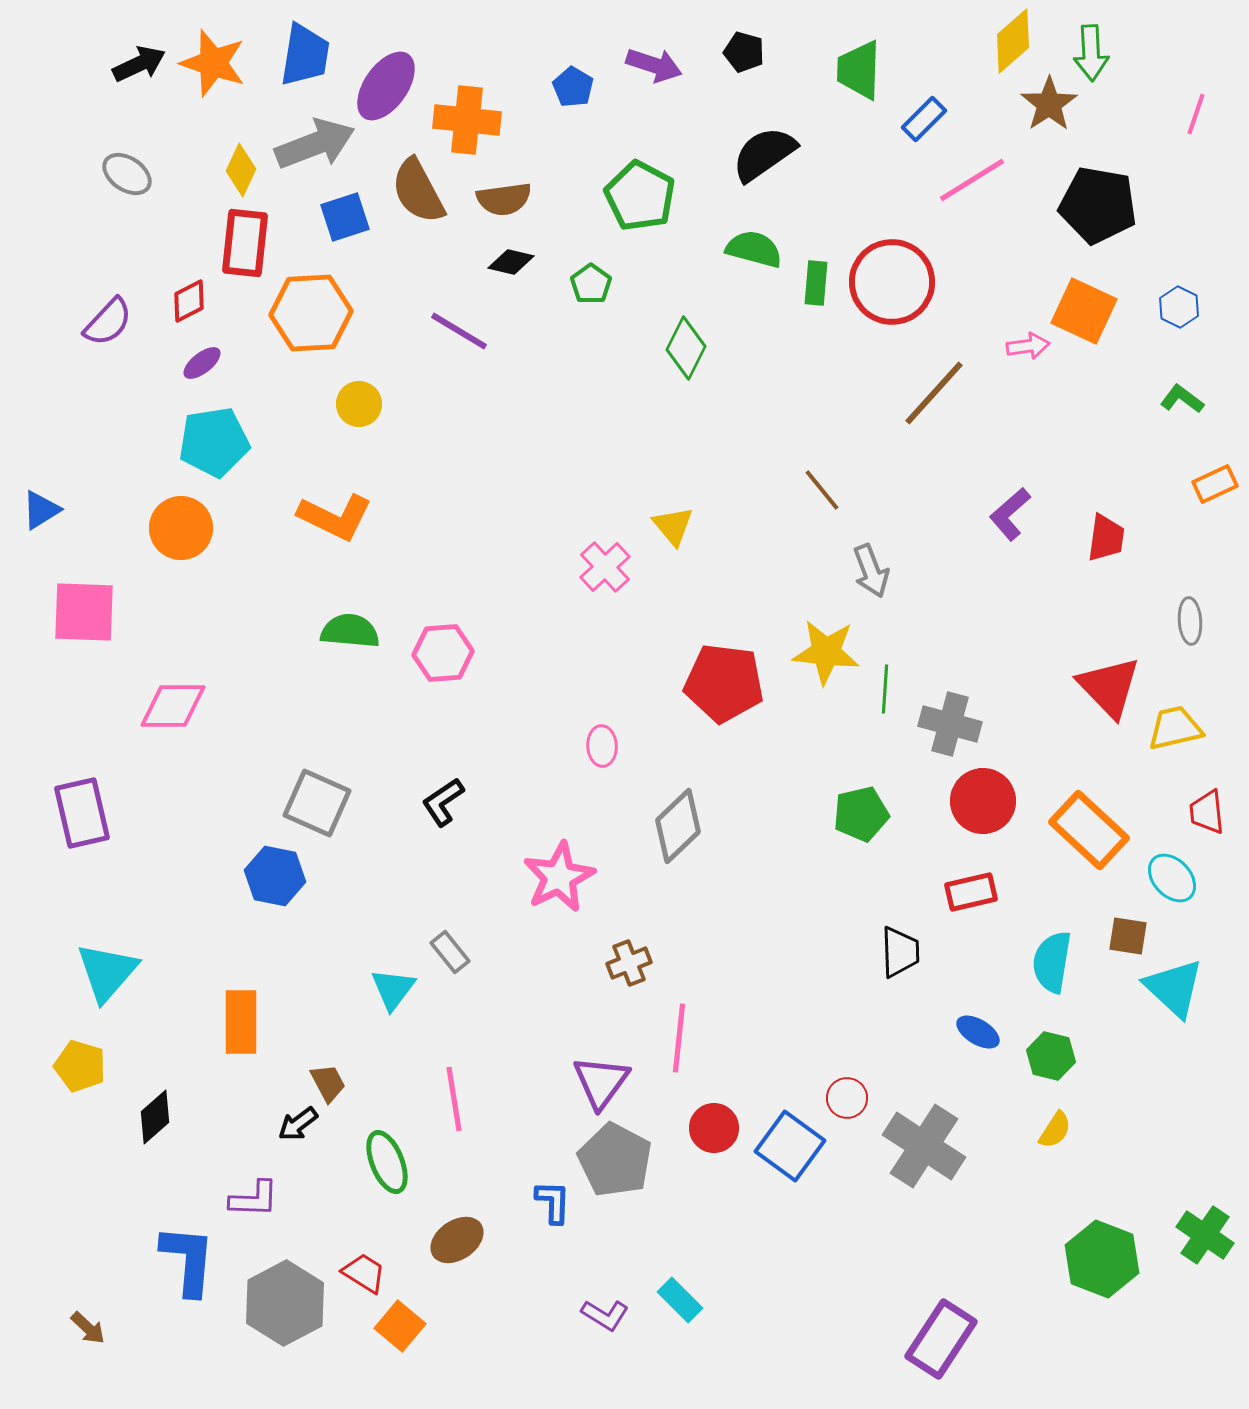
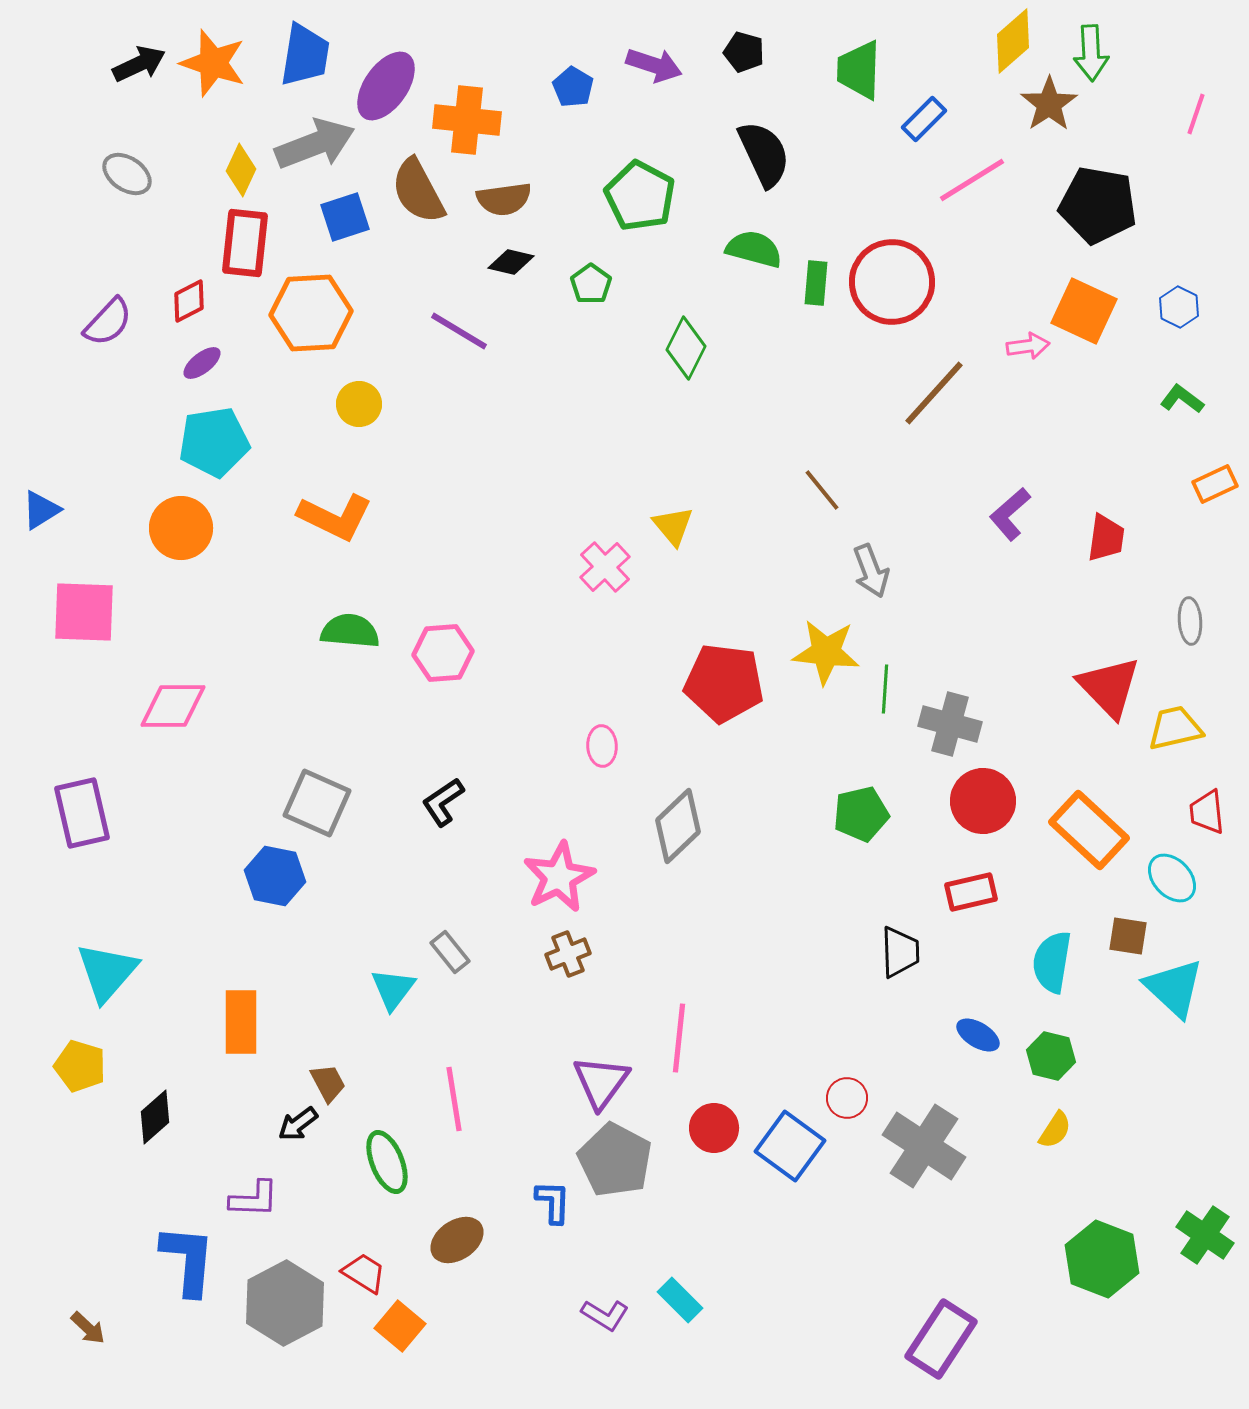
black semicircle at (764, 154): rotated 100 degrees clockwise
brown cross at (629, 963): moved 61 px left, 9 px up
blue ellipse at (978, 1032): moved 3 px down
